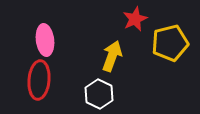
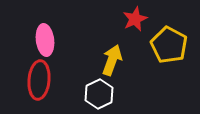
yellow pentagon: moved 1 px left, 2 px down; rotated 30 degrees counterclockwise
yellow arrow: moved 4 px down
white hexagon: rotated 8 degrees clockwise
